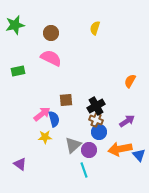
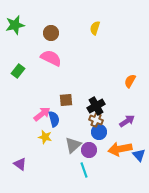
green rectangle: rotated 40 degrees counterclockwise
yellow star: rotated 16 degrees clockwise
